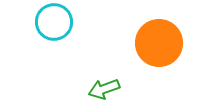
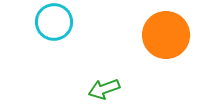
orange circle: moved 7 px right, 8 px up
